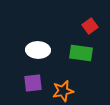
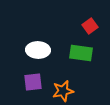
purple square: moved 1 px up
